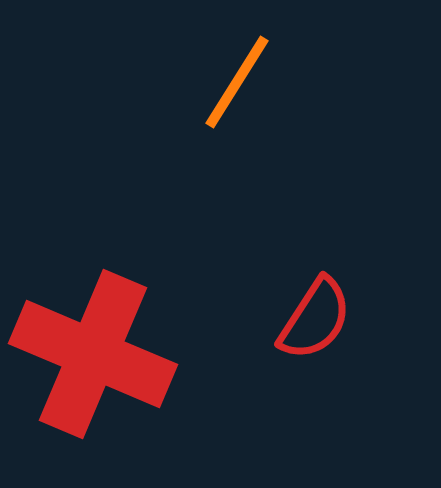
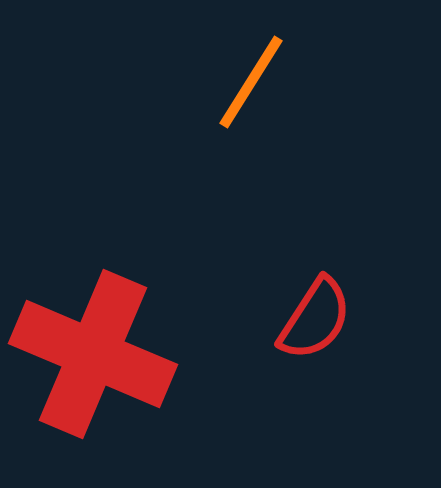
orange line: moved 14 px right
